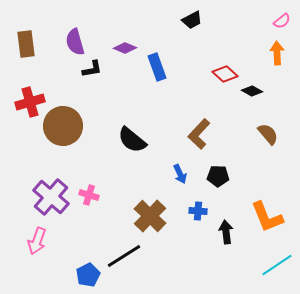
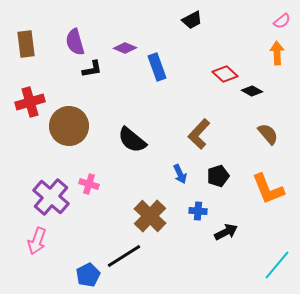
brown circle: moved 6 px right
black pentagon: rotated 20 degrees counterclockwise
pink cross: moved 11 px up
orange L-shape: moved 1 px right, 28 px up
black arrow: rotated 70 degrees clockwise
cyan line: rotated 16 degrees counterclockwise
